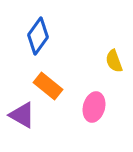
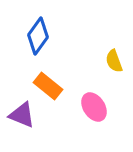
pink ellipse: rotated 48 degrees counterclockwise
purple triangle: rotated 8 degrees counterclockwise
